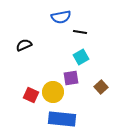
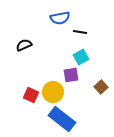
blue semicircle: moved 1 px left, 1 px down
purple square: moved 3 px up
blue rectangle: rotated 32 degrees clockwise
